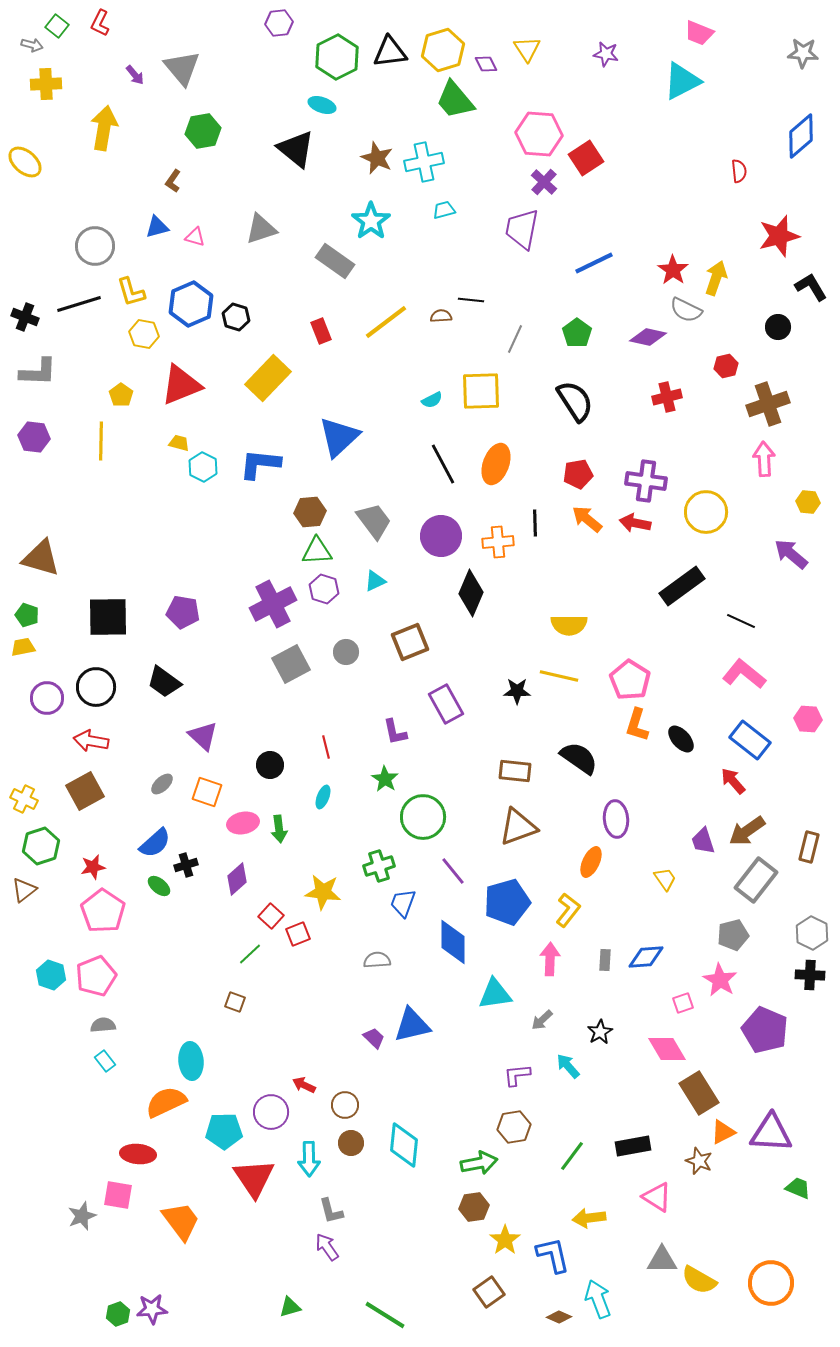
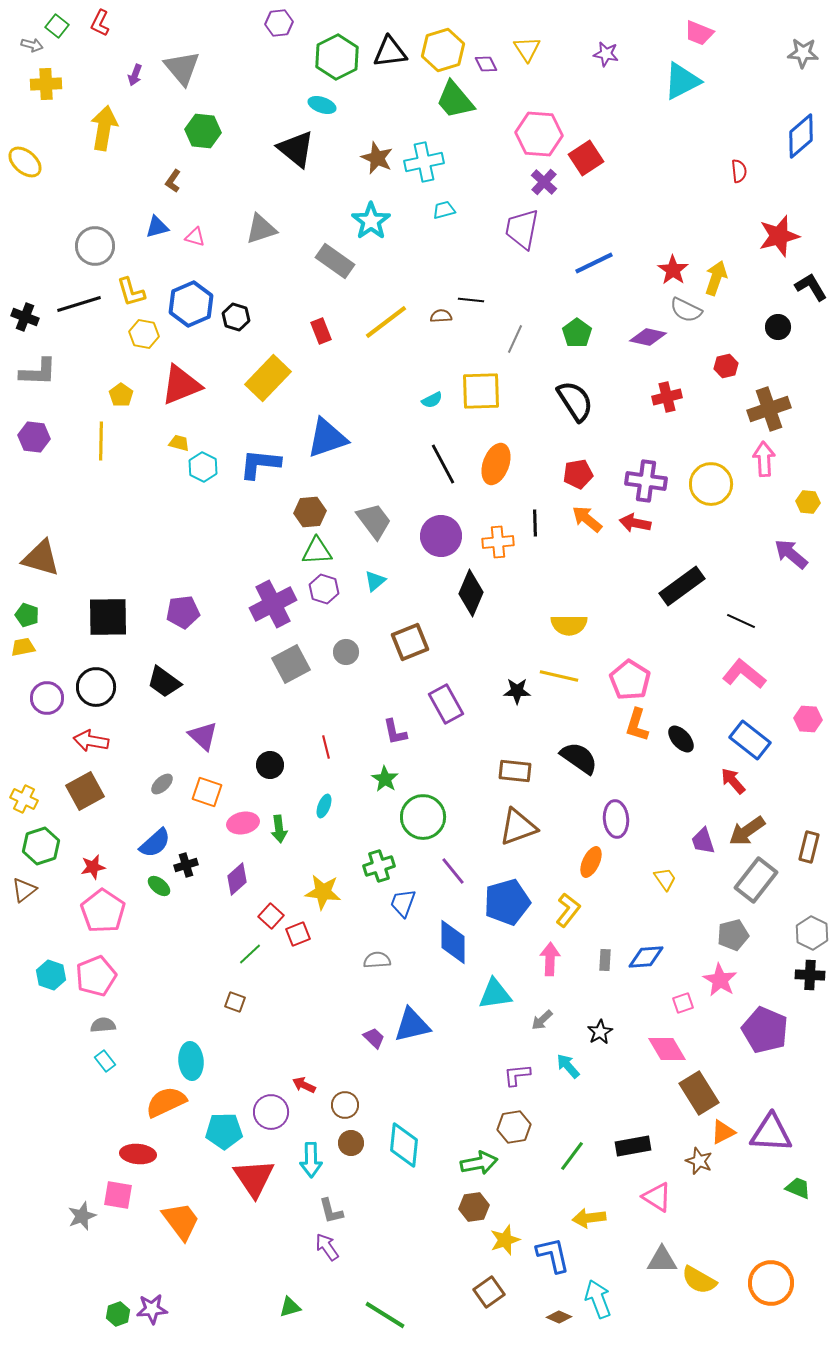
purple arrow at (135, 75): rotated 60 degrees clockwise
green hexagon at (203, 131): rotated 16 degrees clockwise
brown cross at (768, 404): moved 1 px right, 5 px down
blue triangle at (339, 437): moved 12 px left, 1 px down; rotated 24 degrees clockwise
yellow circle at (706, 512): moved 5 px right, 28 px up
cyan triangle at (375, 581): rotated 15 degrees counterclockwise
purple pentagon at (183, 612): rotated 16 degrees counterclockwise
cyan ellipse at (323, 797): moved 1 px right, 9 px down
cyan arrow at (309, 1159): moved 2 px right, 1 px down
yellow star at (505, 1240): rotated 16 degrees clockwise
